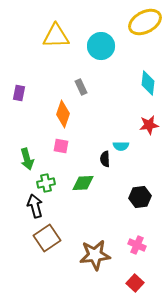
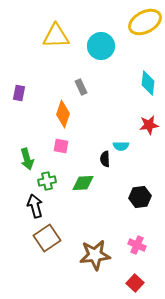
green cross: moved 1 px right, 2 px up
